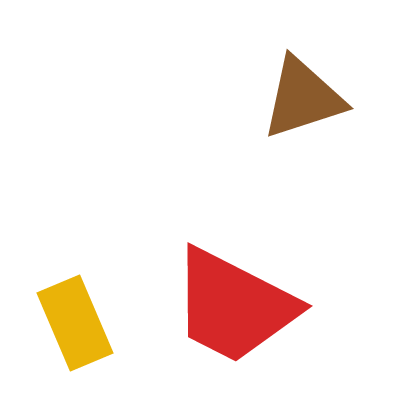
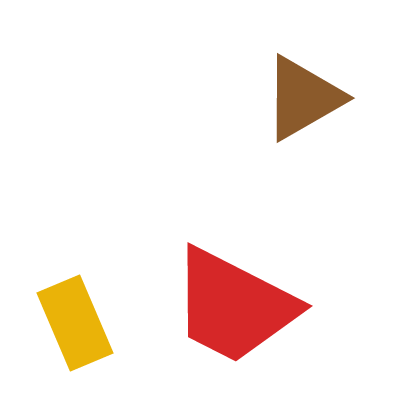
brown triangle: rotated 12 degrees counterclockwise
